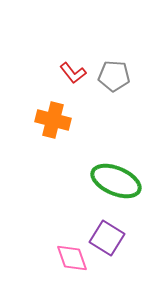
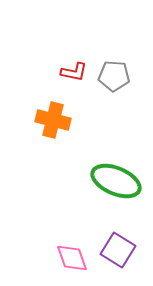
red L-shape: moved 1 px right, 1 px up; rotated 40 degrees counterclockwise
purple square: moved 11 px right, 12 px down
